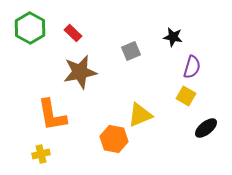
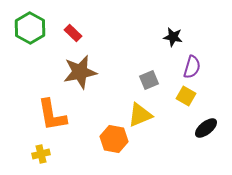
gray square: moved 18 px right, 29 px down
